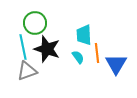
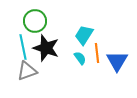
green circle: moved 2 px up
cyan trapezoid: rotated 35 degrees clockwise
black star: moved 1 px left, 1 px up
cyan semicircle: moved 2 px right, 1 px down
blue triangle: moved 1 px right, 3 px up
